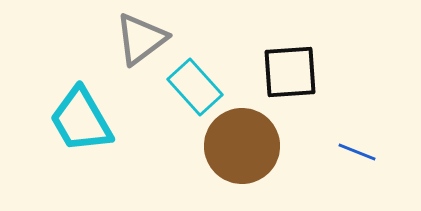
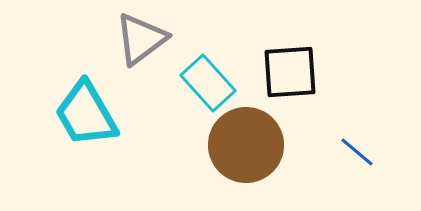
cyan rectangle: moved 13 px right, 4 px up
cyan trapezoid: moved 5 px right, 6 px up
brown circle: moved 4 px right, 1 px up
blue line: rotated 18 degrees clockwise
